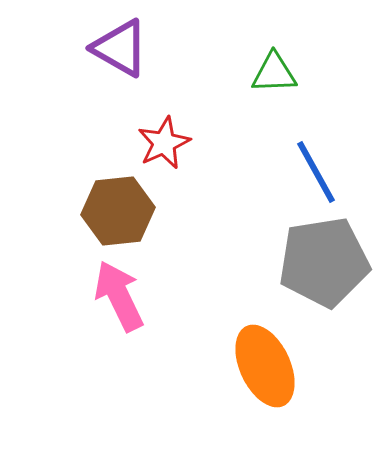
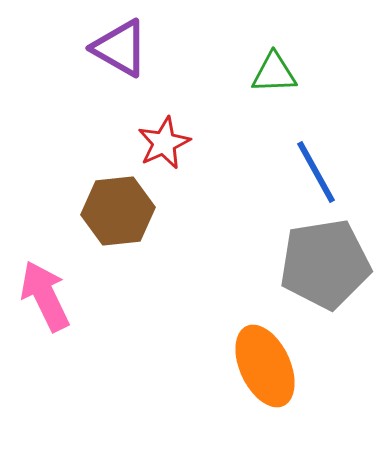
gray pentagon: moved 1 px right, 2 px down
pink arrow: moved 74 px left
